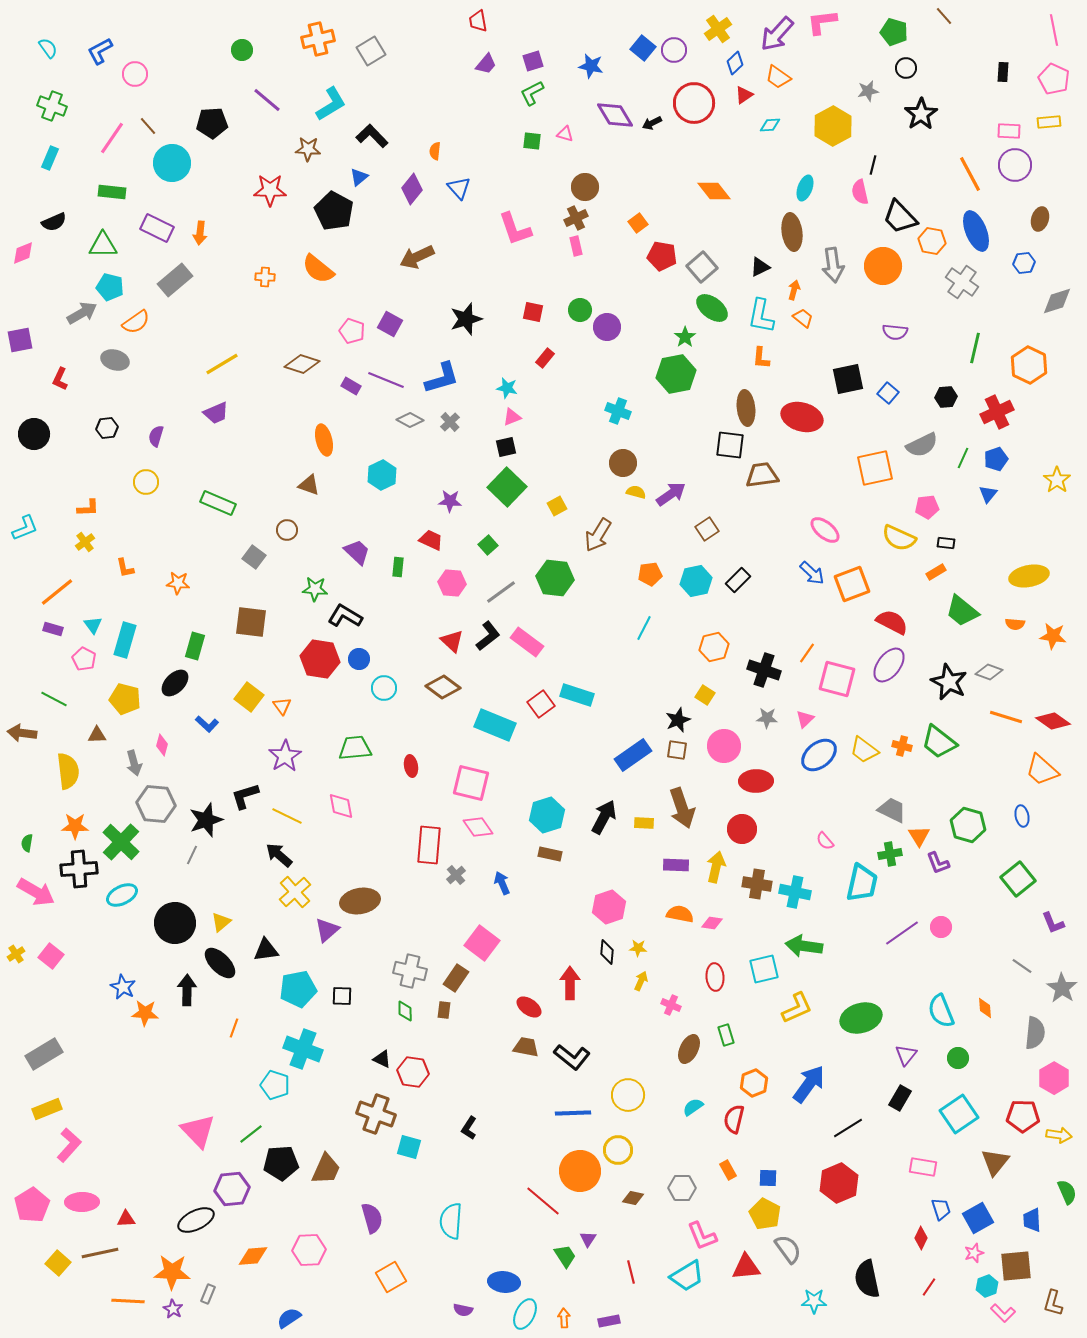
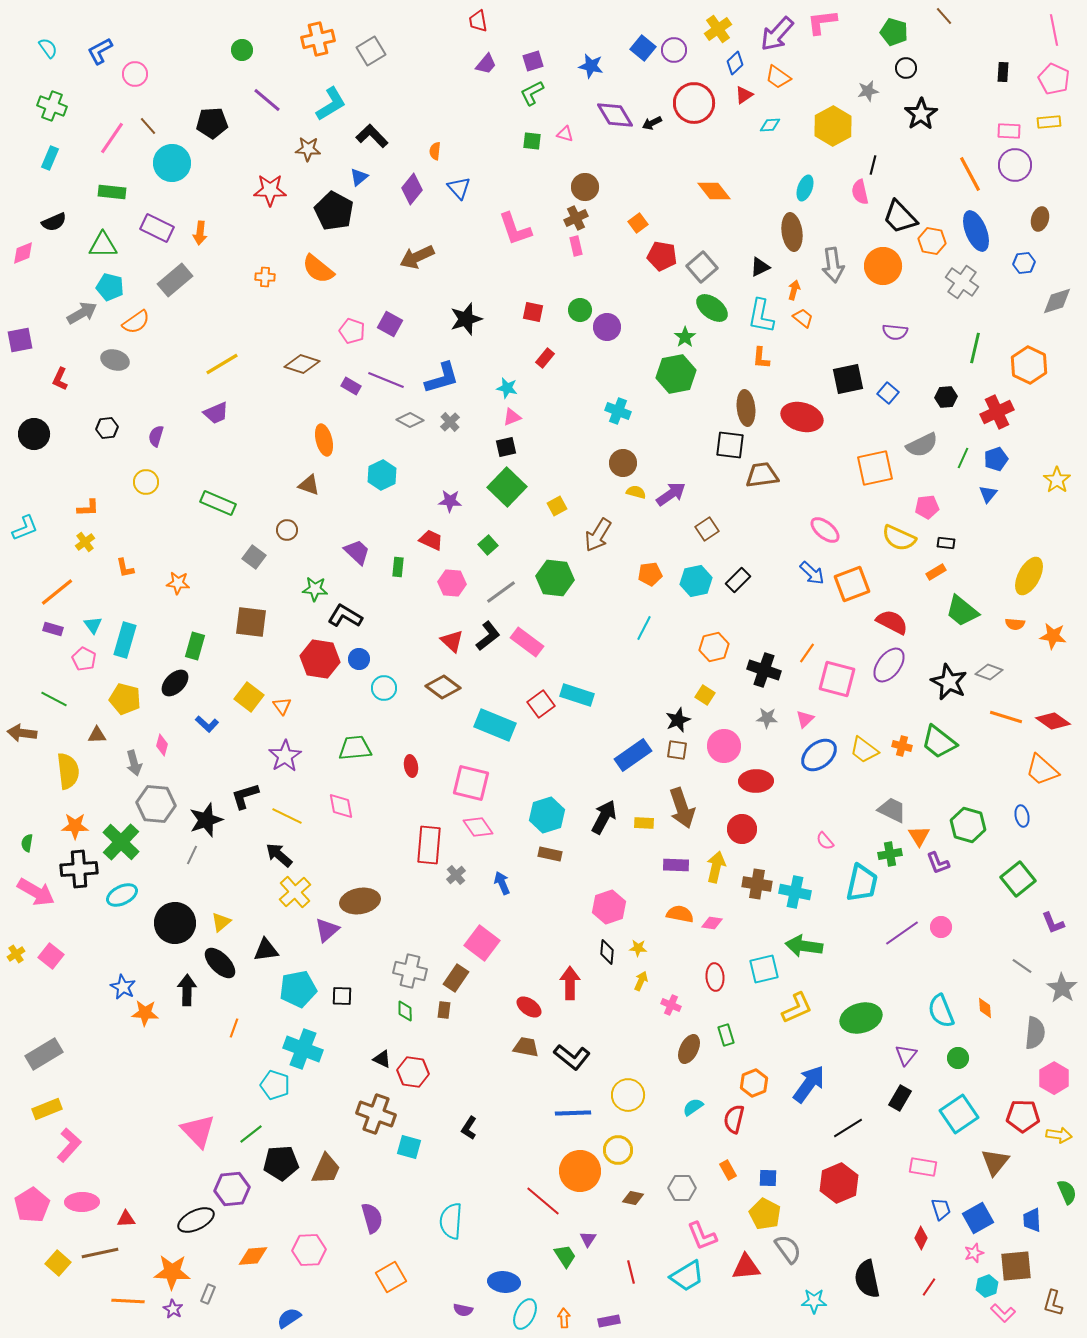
yellow ellipse at (1029, 576): rotated 51 degrees counterclockwise
